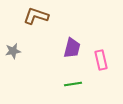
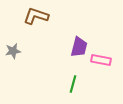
purple trapezoid: moved 7 px right, 1 px up
pink rectangle: rotated 66 degrees counterclockwise
green line: rotated 66 degrees counterclockwise
